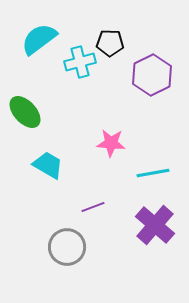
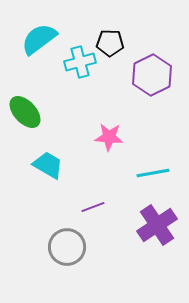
pink star: moved 2 px left, 6 px up
purple cross: moved 2 px right; rotated 15 degrees clockwise
